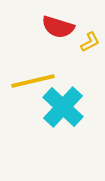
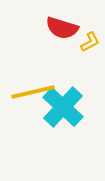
red semicircle: moved 4 px right, 1 px down
yellow line: moved 11 px down
